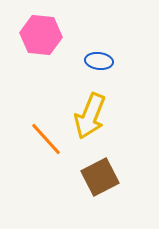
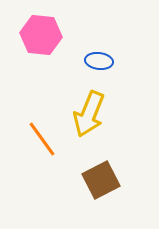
yellow arrow: moved 1 px left, 2 px up
orange line: moved 4 px left; rotated 6 degrees clockwise
brown square: moved 1 px right, 3 px down
